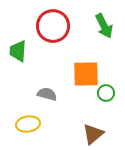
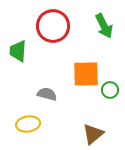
green circle: moved 4 px right, 3 px up
